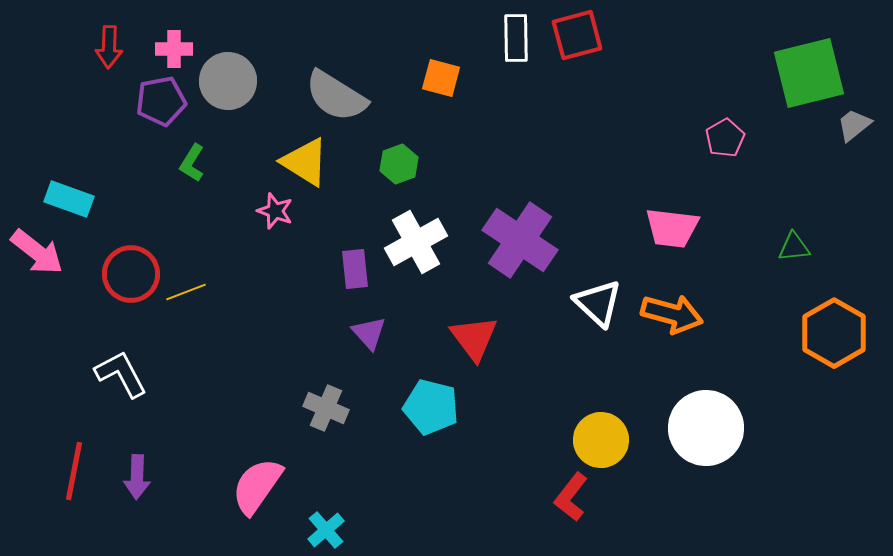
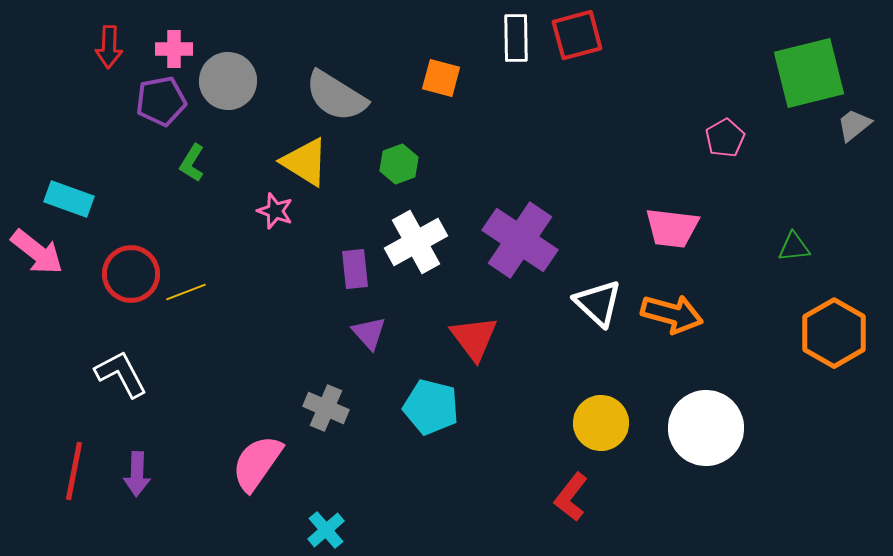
yellow circle: moved 17 px up
purple arrow: moved 3 px up
pink semicircle: moved 23 px up
